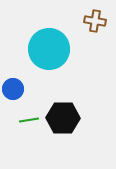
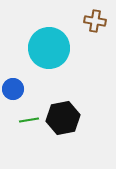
cyan circle: moved 1 px up
black hexagon: rotated 12 degrees counterclockwise
